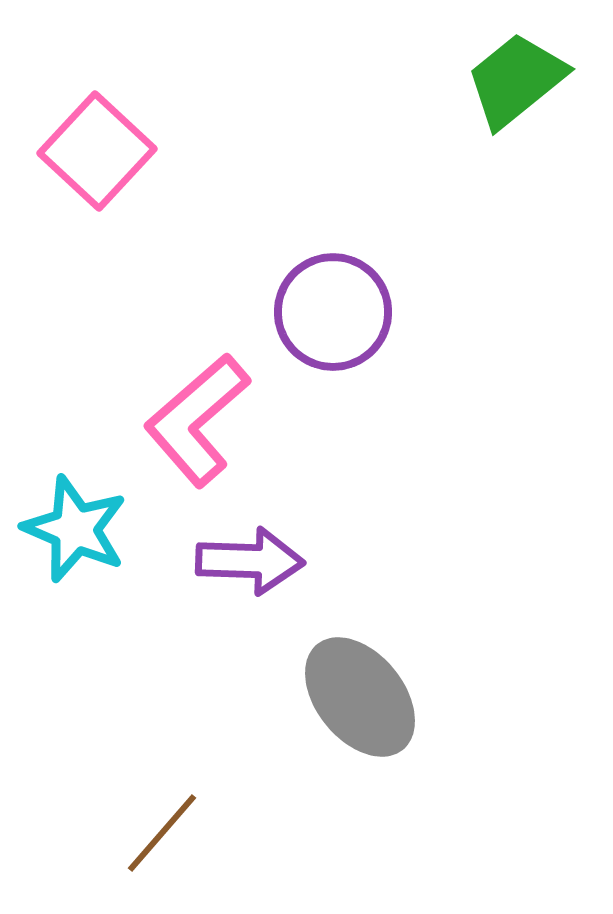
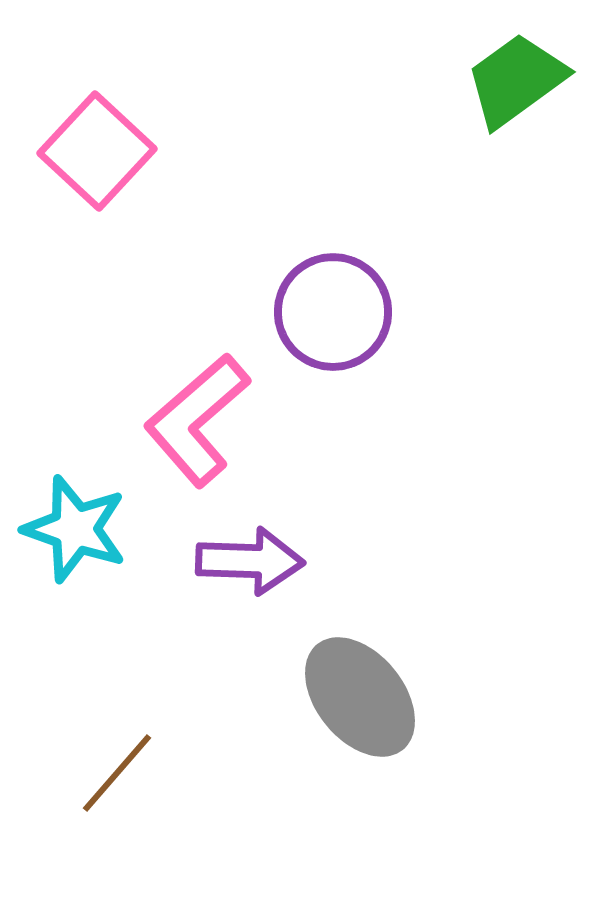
green trapezoid: rotated 3 degrees clockwise
cyan star: rotated 4 degrees counterclockwise
brown line: moved 45 px left, 60 px up
